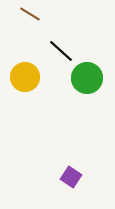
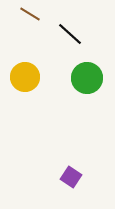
black line: moved 9 px right, 17 px up
